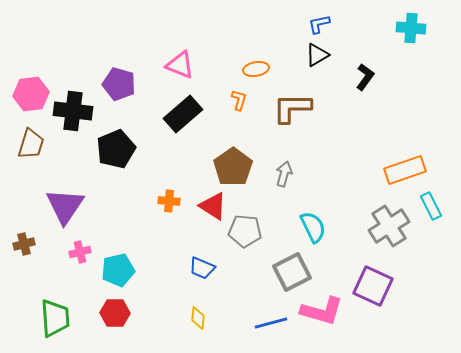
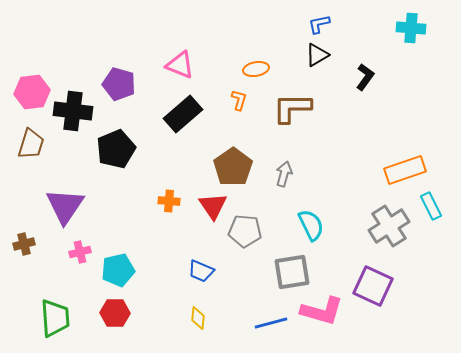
pink hexagon: moved 1 px right, 2 px up
red triangle: rotated 24 degrees clockwise
cyan semicircle: moved 2 px left, 2 px up
blue trapezoid: moved 1 px left, 3 px down
gray square: rotated 18 degrees clockwise
